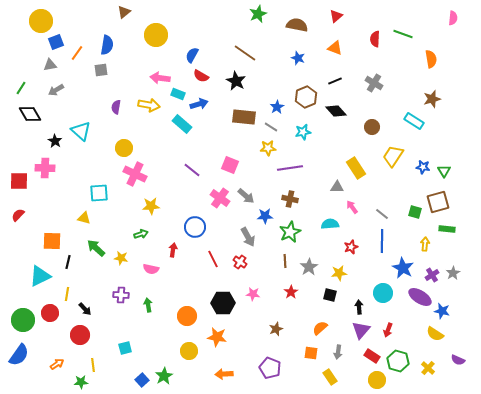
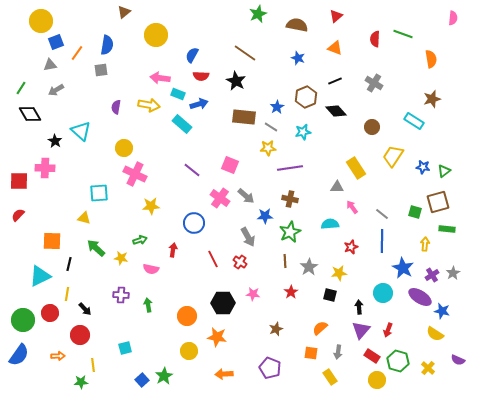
red semicircle at (201, 76): rotated 28 degrees counterclockwise
green triangle at (444, 171): rotated 24 degrees clockwise
blue circle at (195, 227): moved 1 px left, 4 px up
green arrow at (141, 234): moved 1 px left, 6 px down
black line at (68, 262): moved 1 px right, 2 px down
orange arrow at (57, 364): moved 1 px right, 8 px up; rotated 32 degrees clockwise
